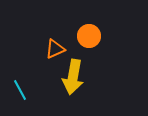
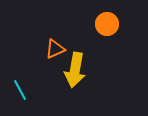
orange circle: moved 18 px right, 12 px up
yellow arrow: moved 2 px right, 7 px up
